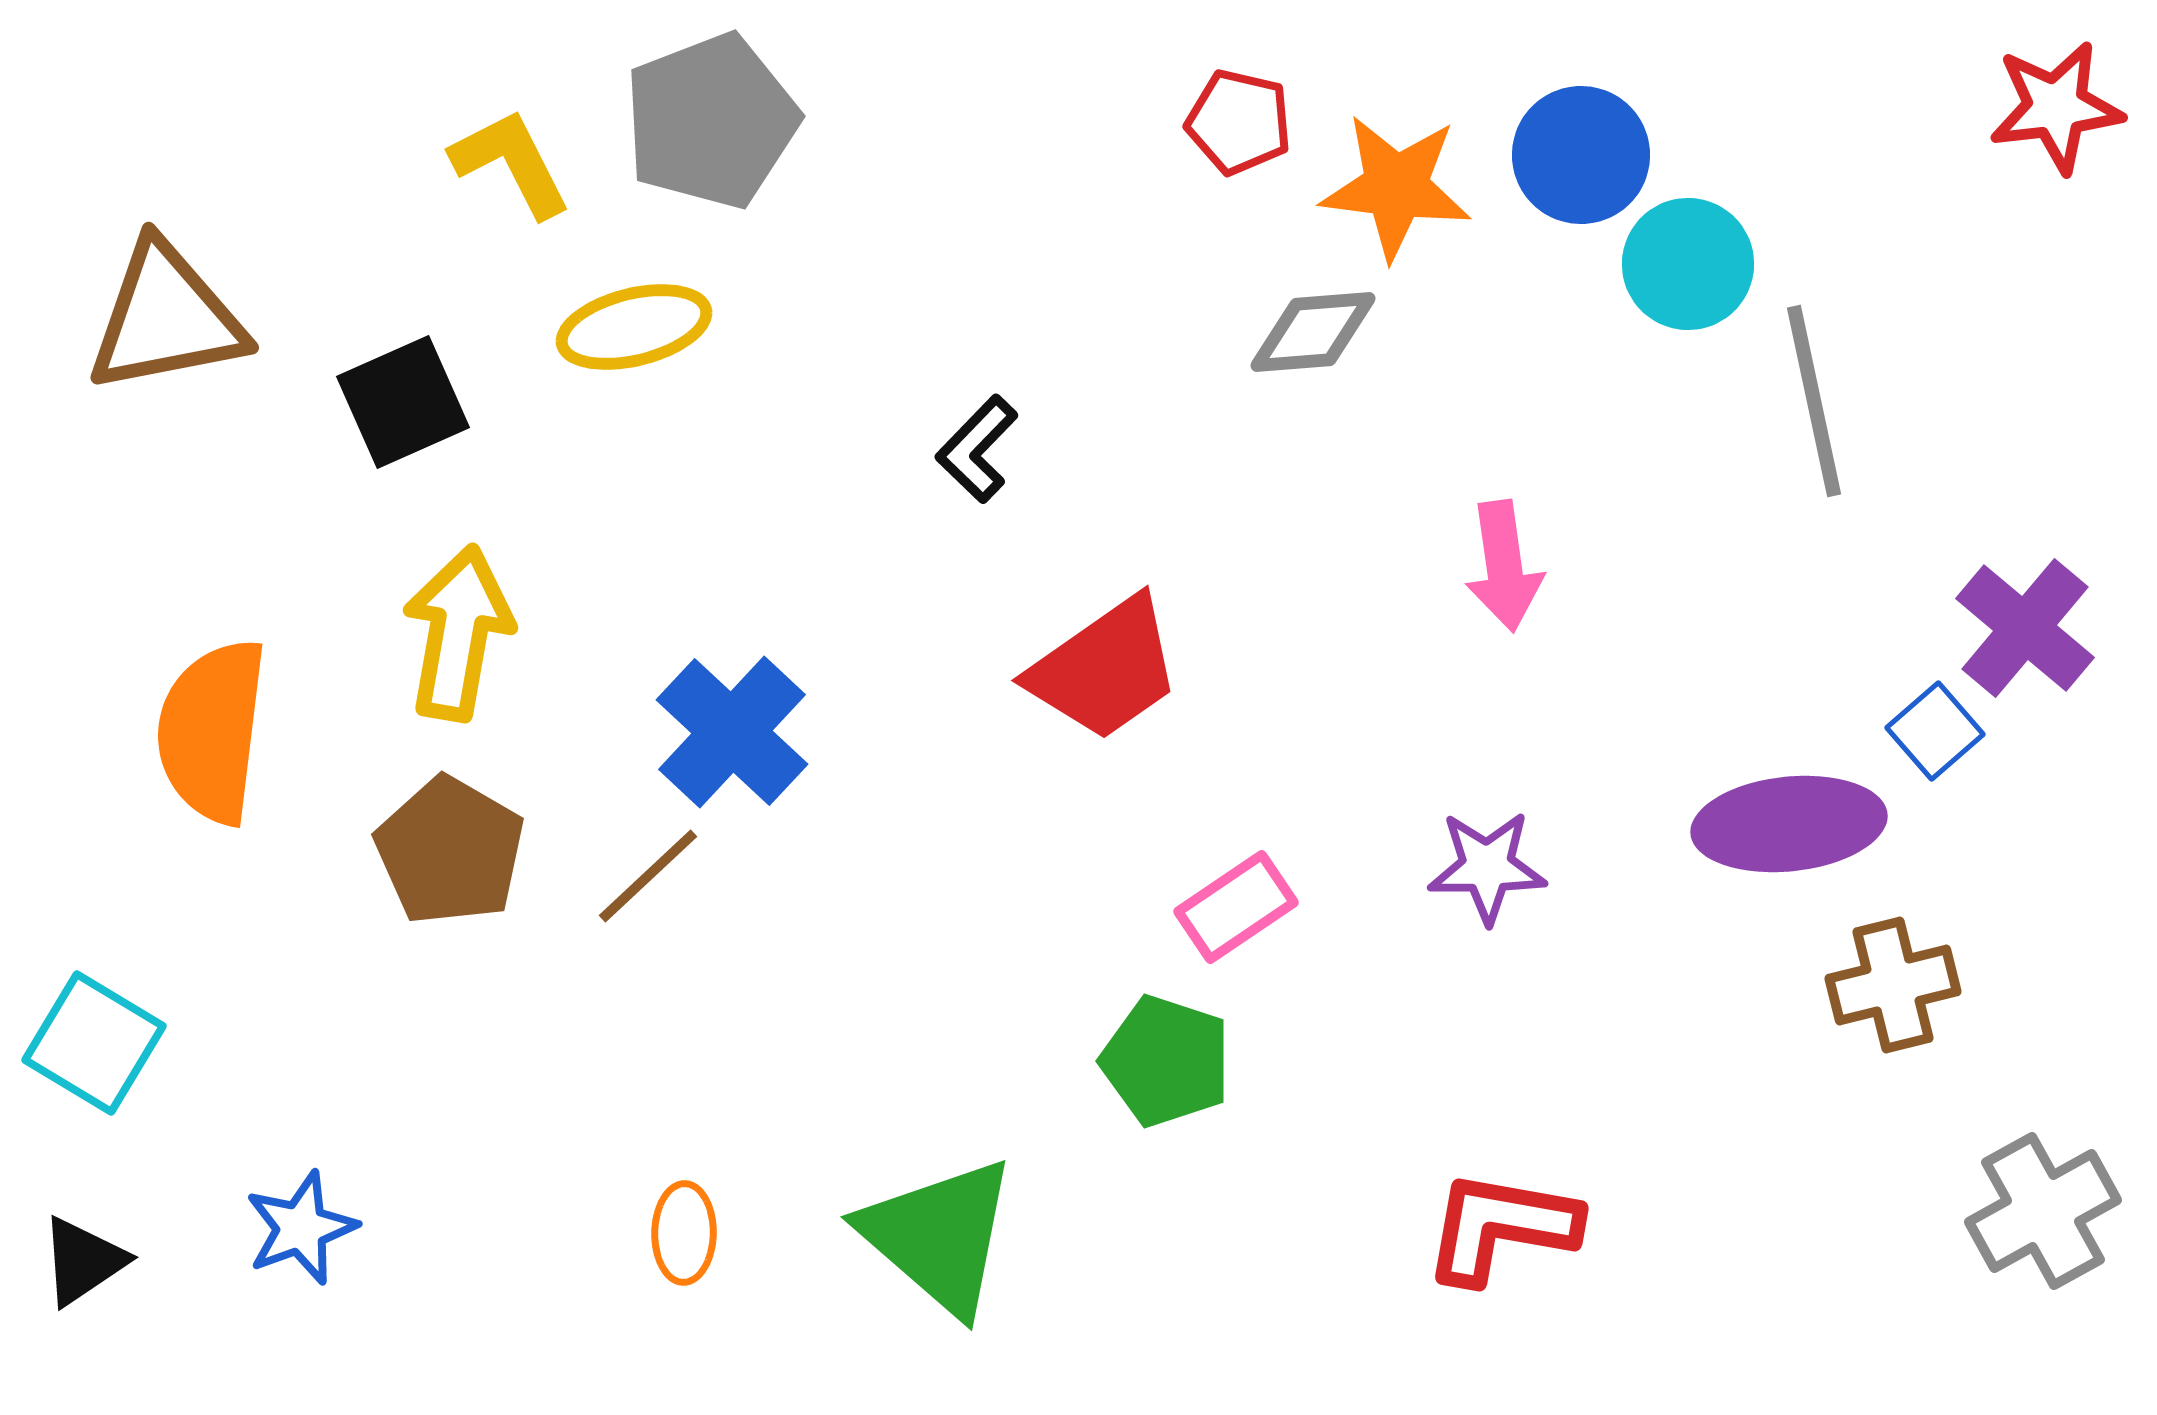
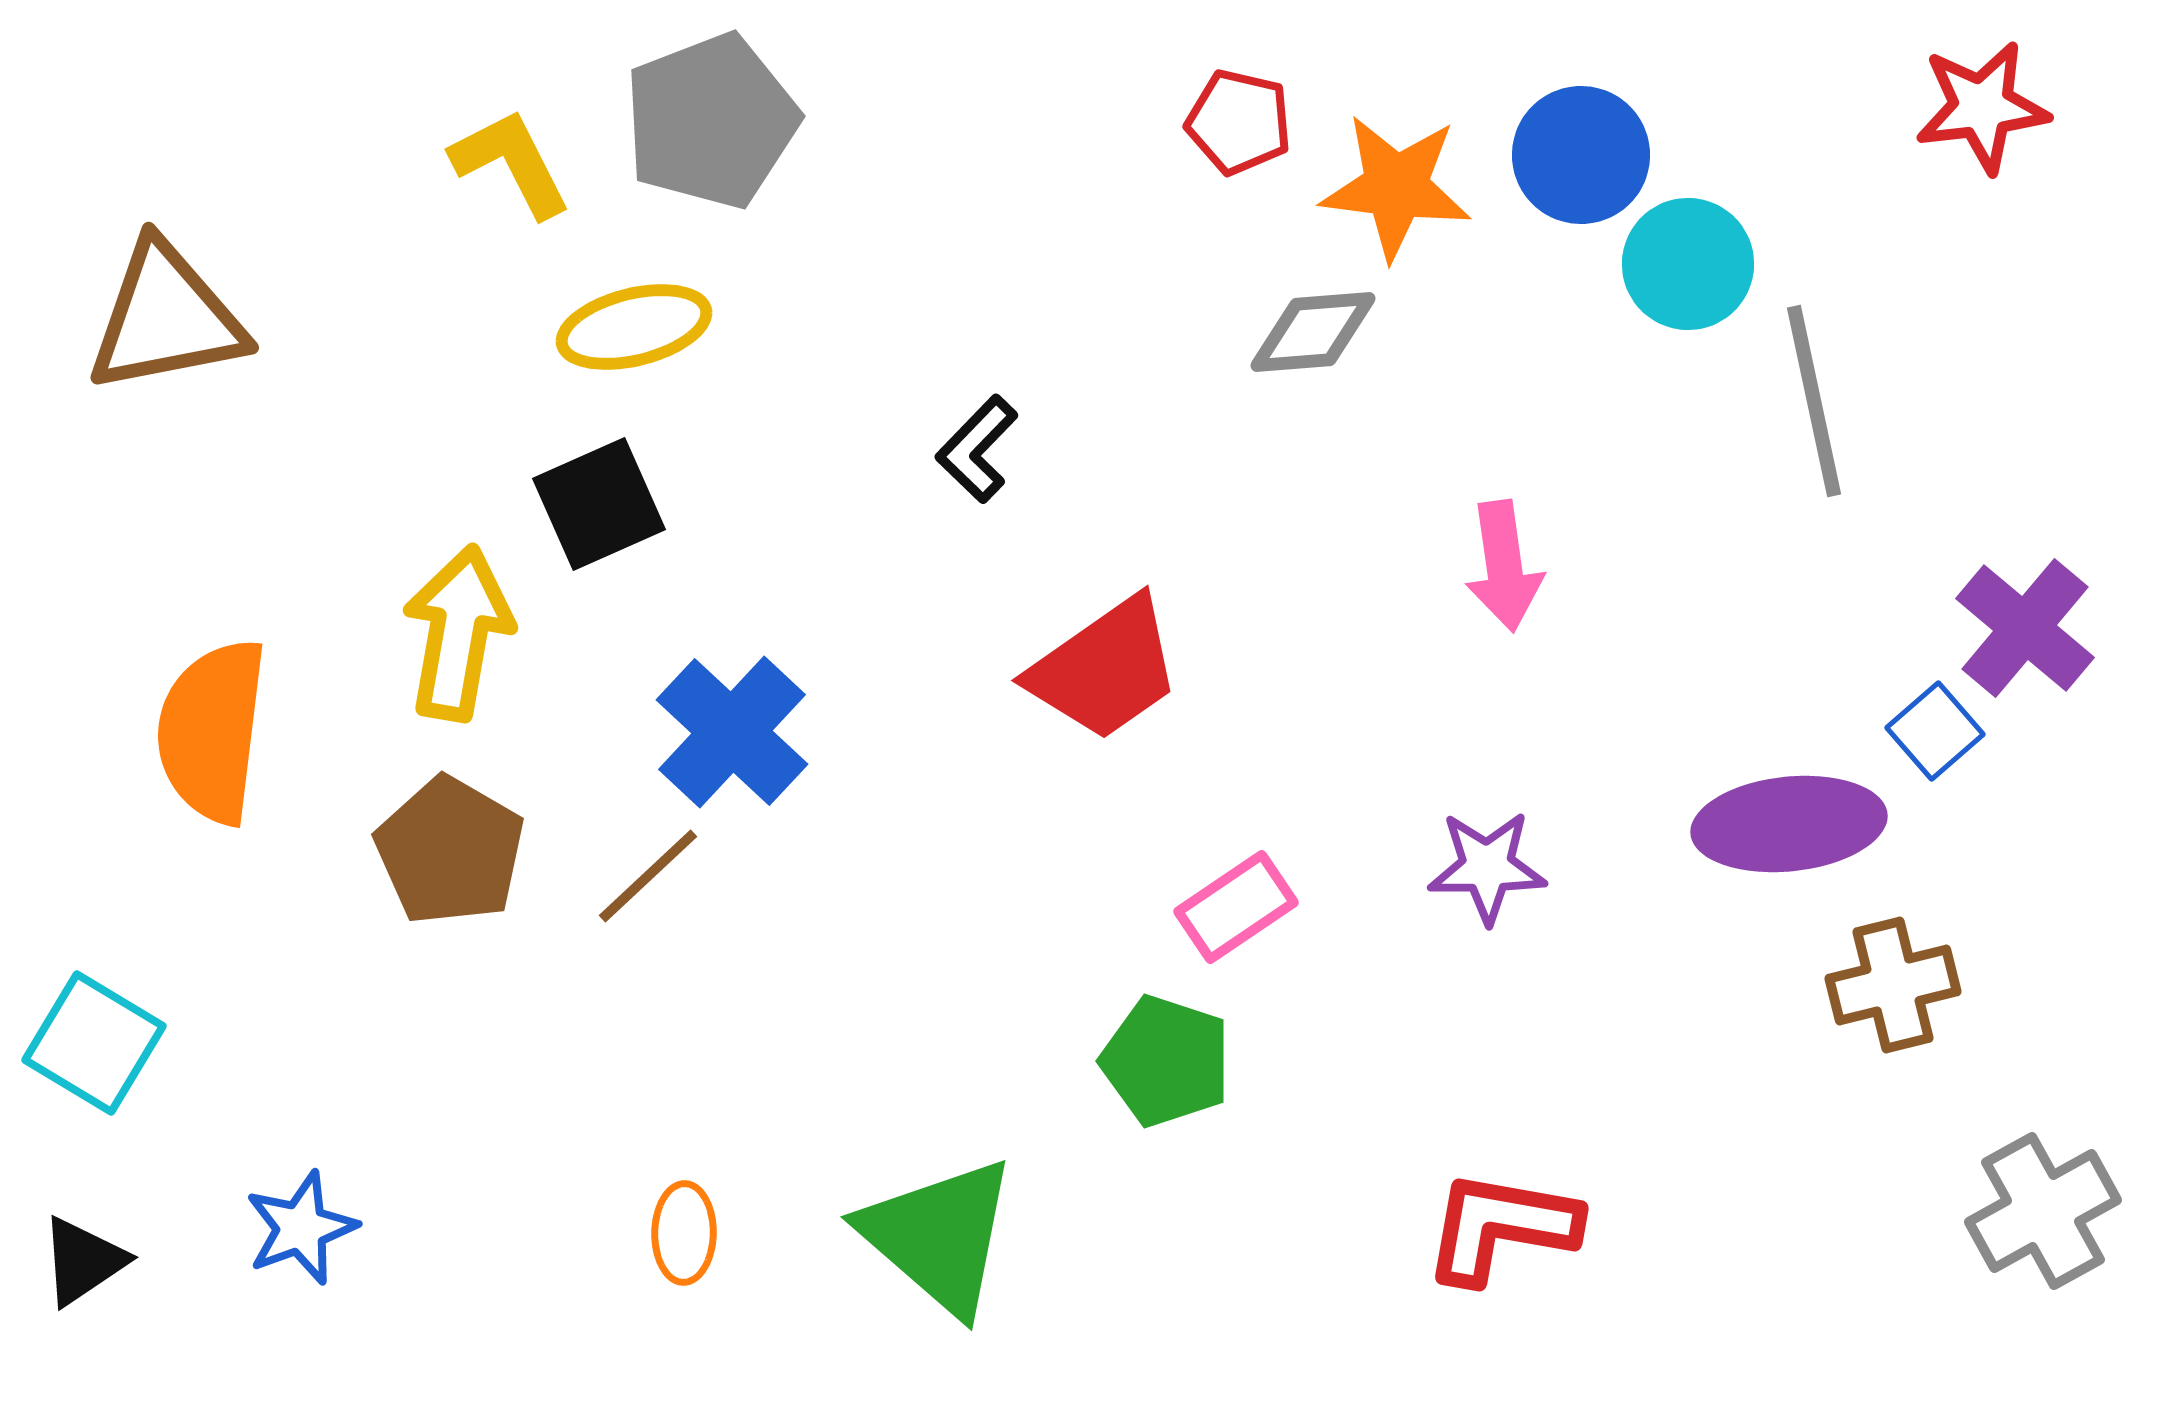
red star: moved 74 px left
black square: moved 196 px right, 102 px down
